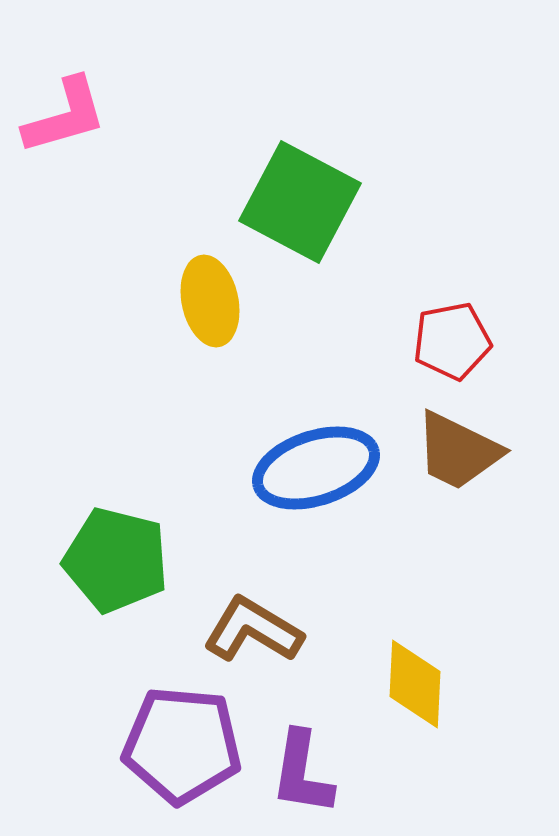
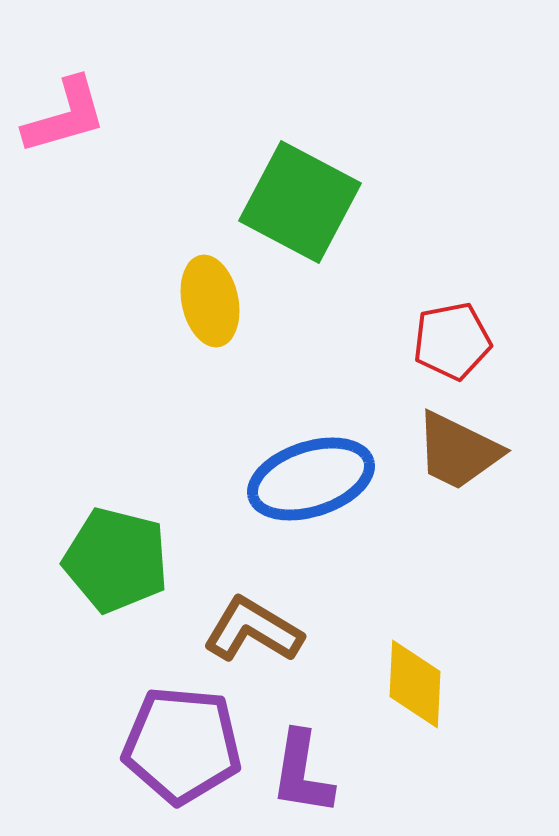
blue ellipse: moved 5 px left, 11 px down
